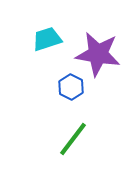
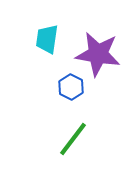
cyan trapezoid: rotated 64 degrees counterclockwise
